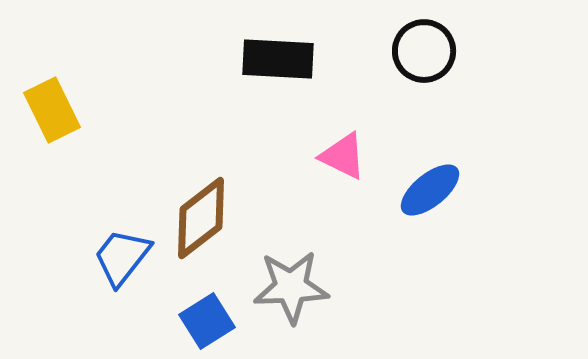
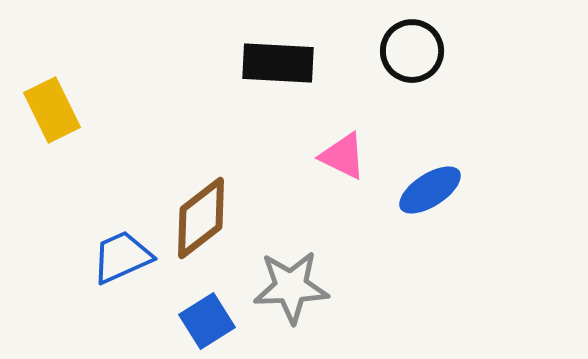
black circle: moved 12 px left
black rectangle: moved 4 px down
blue ellipse: rotated 6 degrees clockwise
blue trapezoid: rotated 28 degrees clockwise
